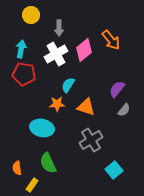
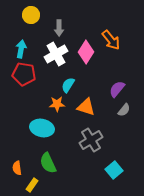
pink diamond: moved 2 px right, 2 px down; rotated 20 degrees counterclockwise
